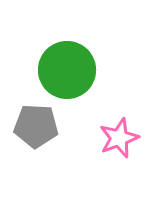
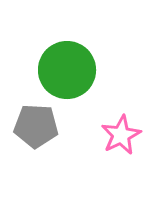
pink star: moved 2 px right, 3 px up; rotated 6 degrees counterclockwise
